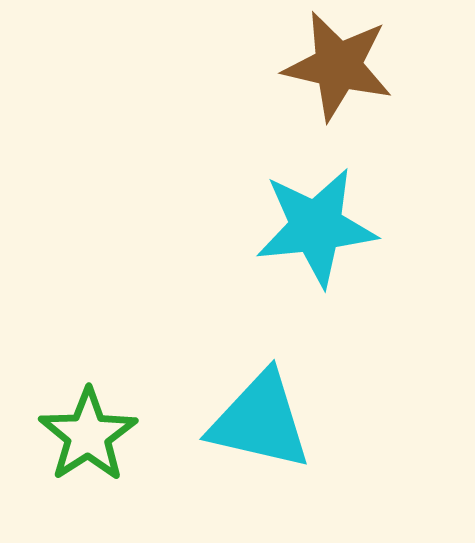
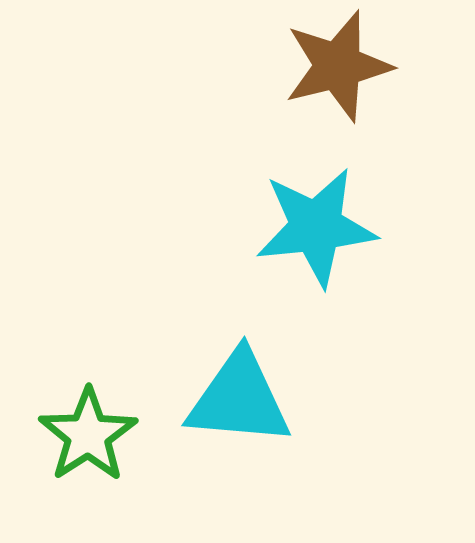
brown star: rotated 27 degrees counterclockwise
cyan triangle: moved 21 px left, 22 px up; rotated 8 degrees counterclockwise
